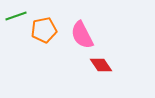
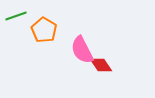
orange pentagon: rotated 30 degrees counterclockwise
pink semicircle: moved 15 px down
